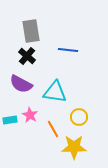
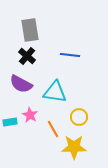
gray rectangle: moved 1 px left, 1 px up
blue line: moved 2 px right, 5 px down
cyan rectangle: moved 2 px down
